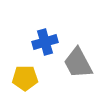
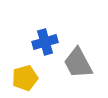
yellow pentagon: rotated 15 degrees counterclockwise
